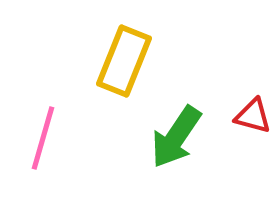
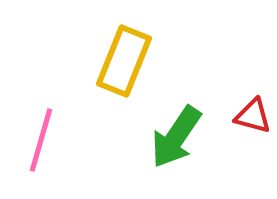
pink line: moved 2 px left, 2 px down
